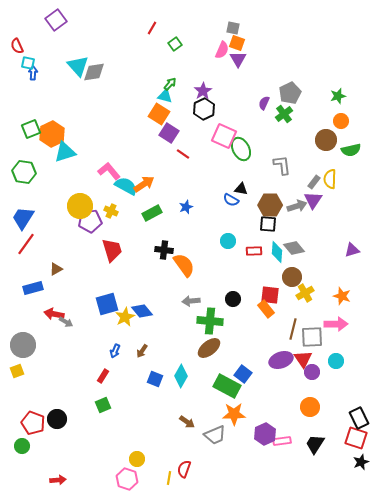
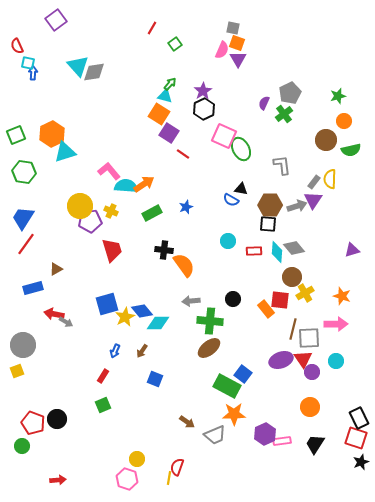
orange circle at (341, 121): moved 3 px right
green square at (31, 129): moved 15 px left, 6 px down
cyan semicircle at (126, 186): rotated 25 degrees counterclockwise
red square at (270, 295): moved 10 px right, 5 px down
gray square at (312, 337): moved 3 px left, 1 px down
cyan diamond at (181, 376): moved 23 px left, 53 px up; rotated 60 degrees clockwise
red semicircle at (184, 469): moved 7 px left, 2 px up
